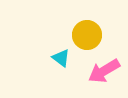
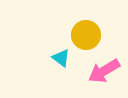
yellow circle: moved 1 px left
